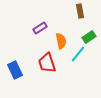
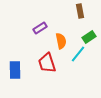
blue rectangle: rotated 24 degrees clockwise
